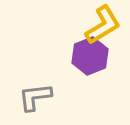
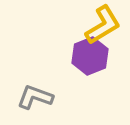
gray L-shape: rotated 27 degrees clockwise
